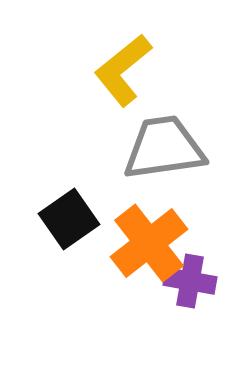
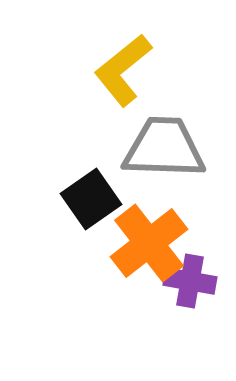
gray trapezoid: rotated 10 degrees clockwise
black square: moved 22 px right, 20 px up
